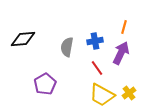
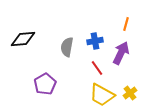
orange line: moved 2 px right, 3 px up
yellow cross: moved 1 px right
